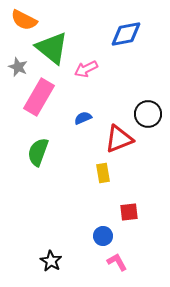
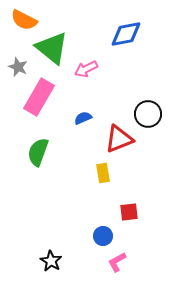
pink L-shape: rotated 90 degrees counterclockwise
